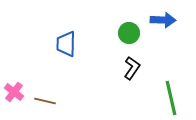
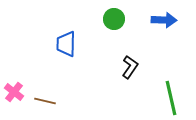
blue arrow: moved 1 px right
green circle: moved 15 px left, 14 px up
black L-shape: moved 2 px left, 1 px up
